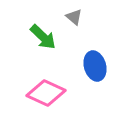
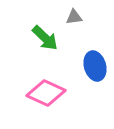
gray triangle: rotated 48 degrees counterclockwise
green arrow: moved 2 px right, 1 px down
